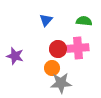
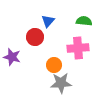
blue triangle: moved 2 px right, 1 px down
red circle: moved 23 px left, 12 px up
purple star: moved 3 px left, 1 px down
orange circle: moved 2 px right, 3 px up
